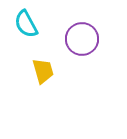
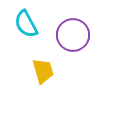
purple circle: moved 9 px left, 4 px up
